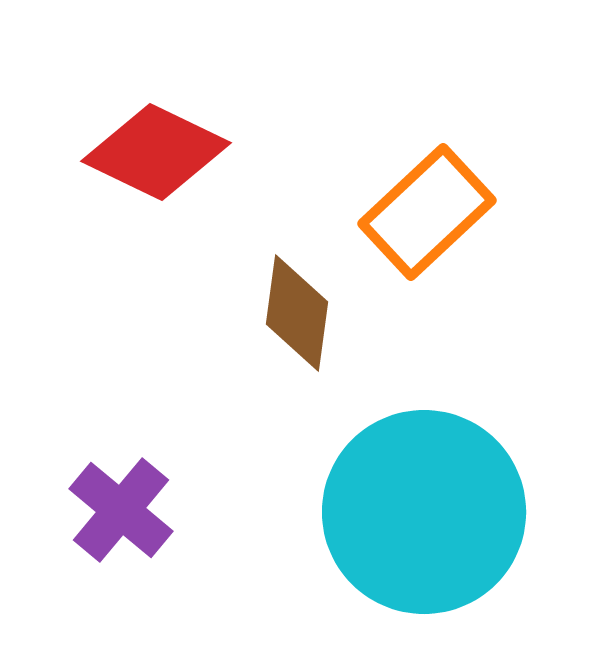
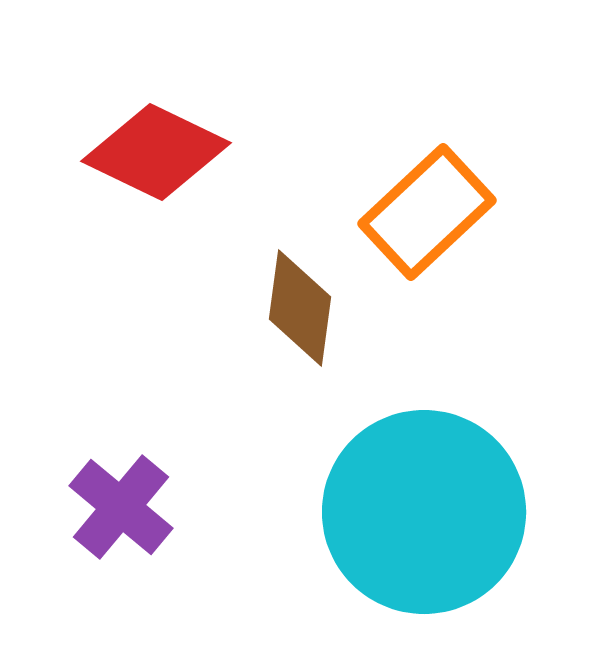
brown diamond: moved 3 px right, 5 px up
purple cross: moved 3 px up
